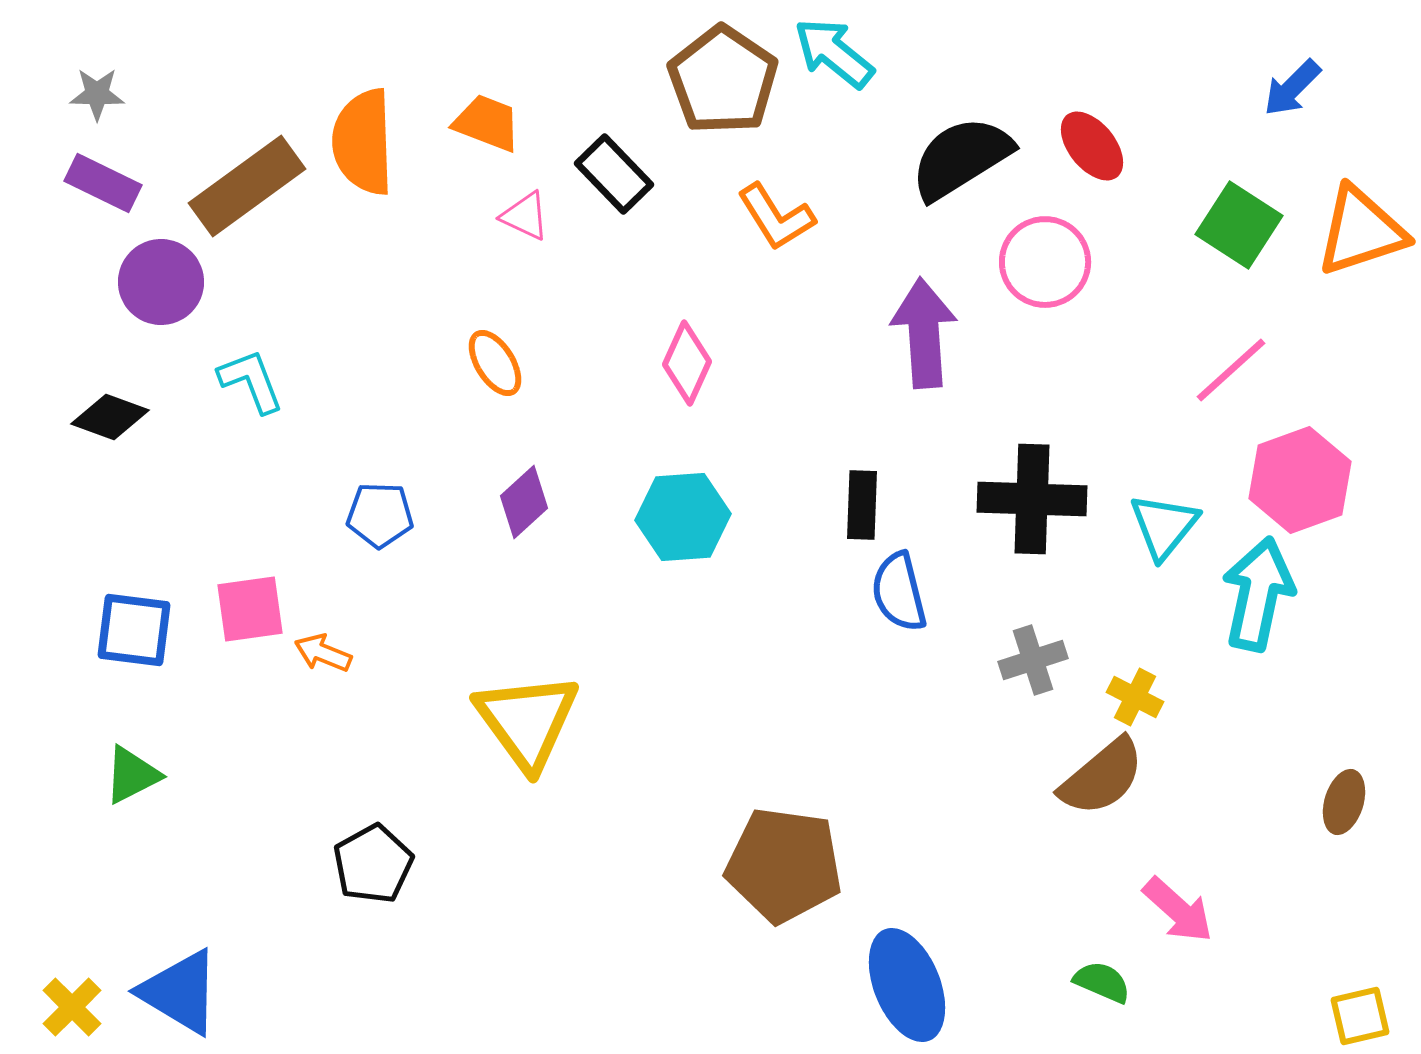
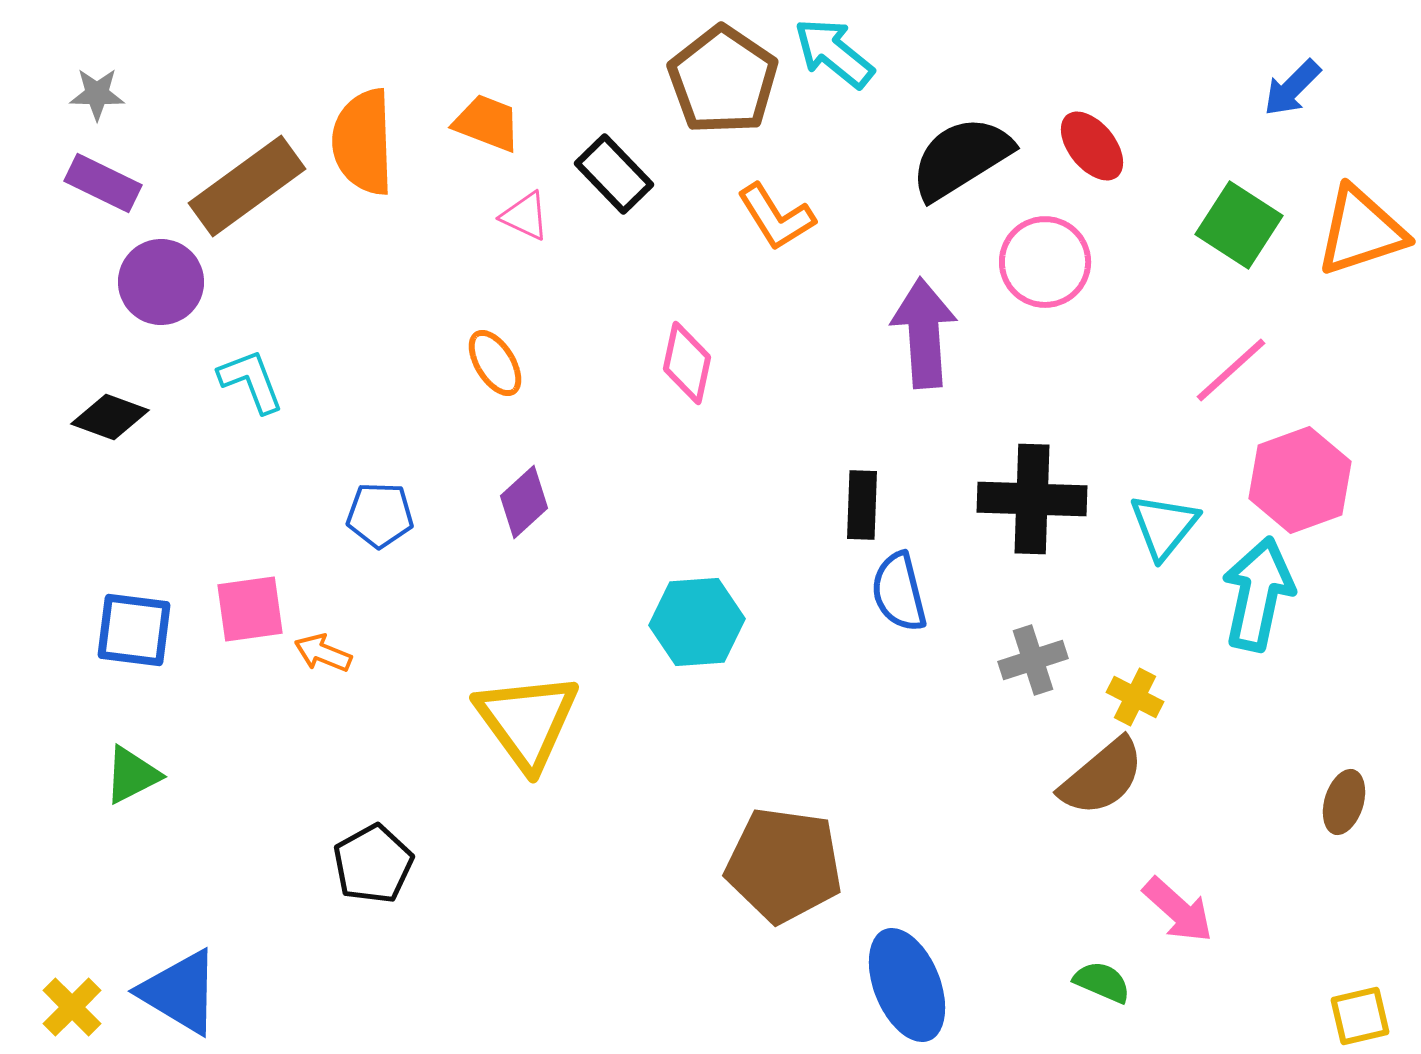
pink diamond at (687, 363): rotated 12 degrees counterclockwise
cyan hexagon at (683, 517): moved 14 px right, 105 px down
